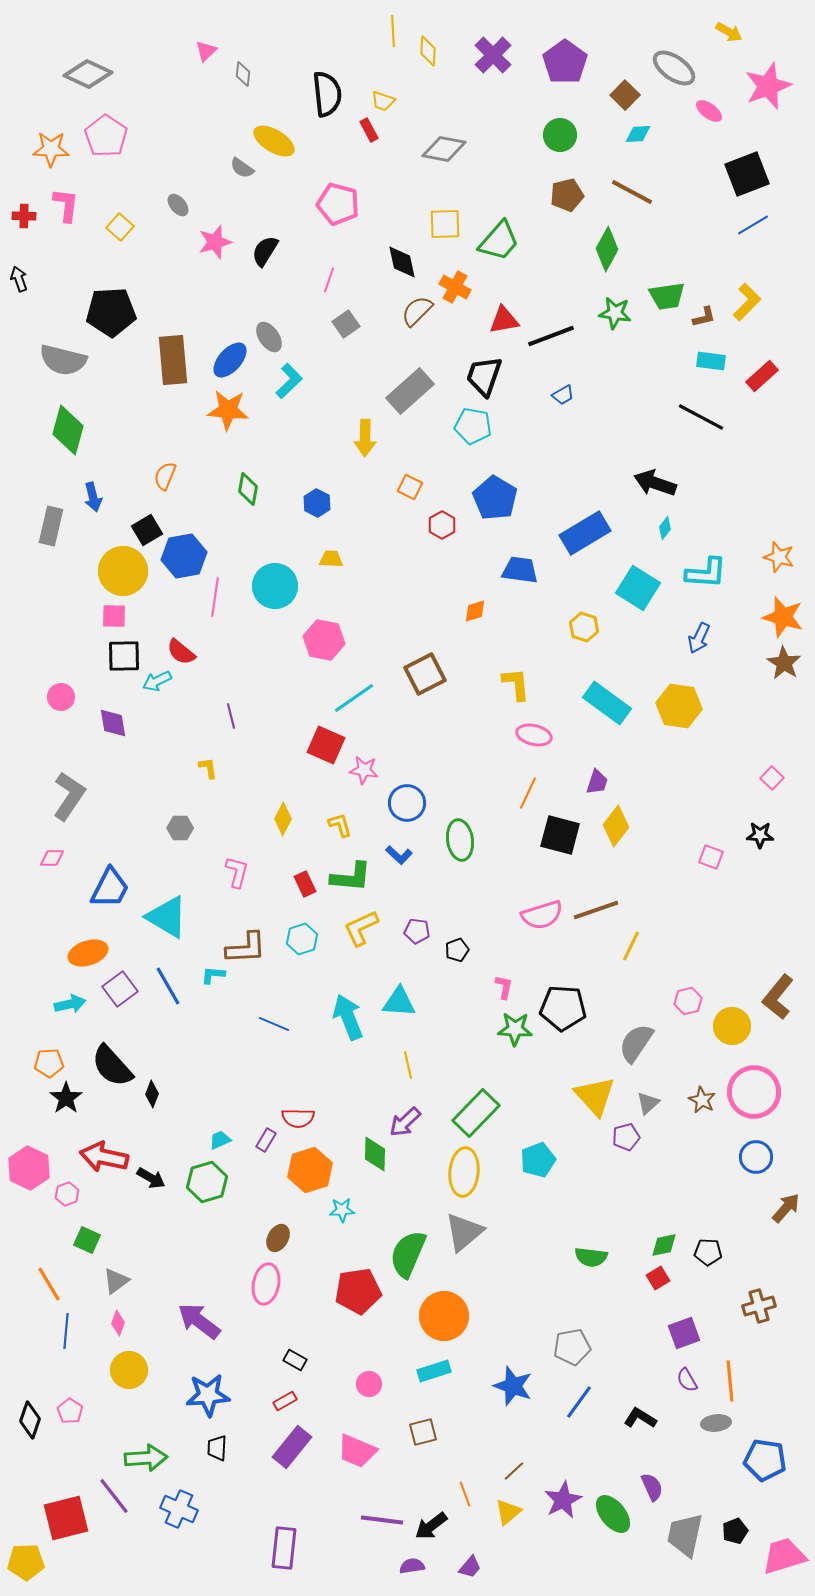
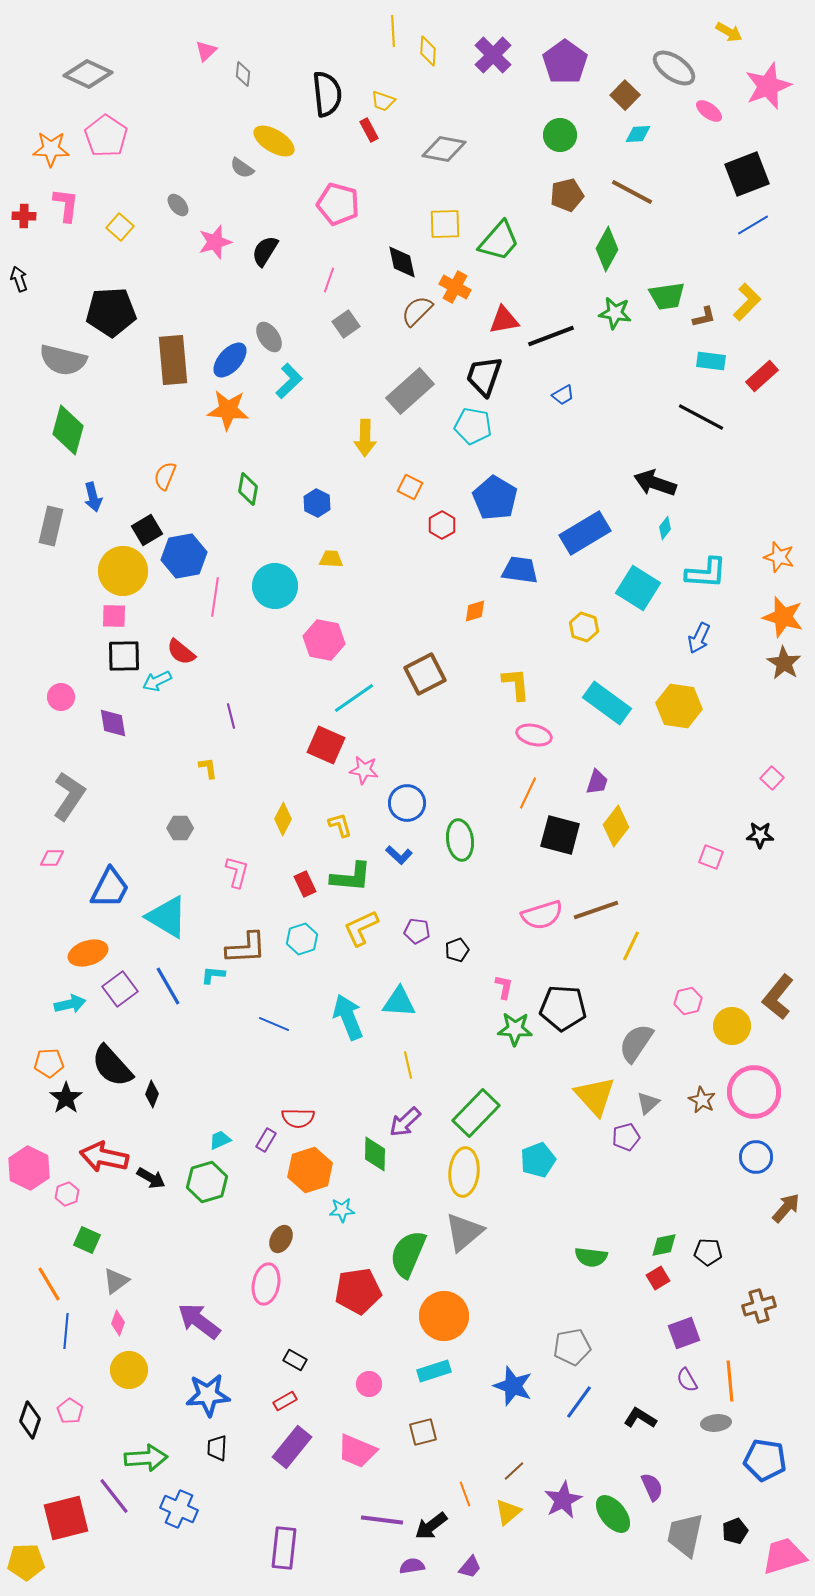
brown ellipse at (278, 1238): moved 3 px right, 1 px down
